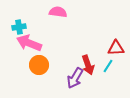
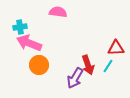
cyan cross: moved 1 px right
